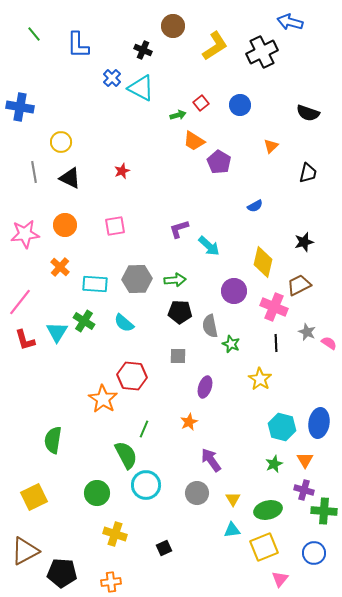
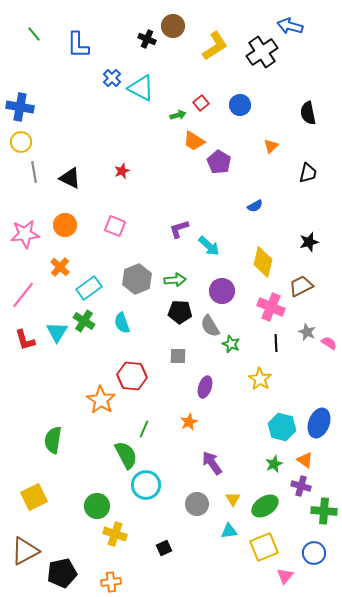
blue arrow at (290, 22): moved 4 px down
black cross at (143, 50): moved 4 px right, 11 px up
black cross at (262, 52): rotated 8 degrees counterclockwise
black semicircle at (308, 113): rotated 60 degrees clockwise
yellow circle at (61, 142): moved 40 px left
pink square at (115, 226): rotated 30 degrees clockwise
black star at (304, 242): moved 5 px right
gray hexagon at (137, 279): rotated 20 degrees counterclockwise
cyan rectangle at (95, 284): moved 6 px left, 4 px down; rotated 40 degrees counterclockwise
brown trapezoid at (299, 285): moved 2 px right, 1 px down
purple circle at (234, 291): moved 12 px left
pink line at (20, 302): moved 3 px right, 7 px up
pink cross at (274, 307): moved 3 px left
cyan semicircle at (124, 323): moved 2 px left; rotated 30 degrees clockwise
gray semicircle at (210, 326): rotated 20 degrees counterclockwise
orange star at (103, 399): moved 2 px left, 1 px down
blue ellipse at (319, 423): rotated 12 degrees clockwise
purple arrow at (211, 460): moved 1 px right, 3 px down
orange triangle at (305, 460): rotated 24 degrees counterclockwise
purple cross at (304, 490): moved 3 px left, 4 px up
green circle at (97, 493): moved 13 px down
gray circle at (197, 493): moved 11 px down
green ellipse at (268, 510): moved 3 px left, 4 px up; rotated 20 degrees counterclockwise
cyan triangle at (232, 530): moved 3 px left, 1 px down
black pentagon at (62, 573): rotated 16 degrees counterclockwise
pink triangle at (280, 579): moved 5 px right, 3 px up
